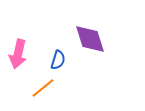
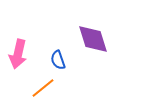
purple diamond: moved 3 px right
blue semicircle: rotated 144 degrees clockwise
